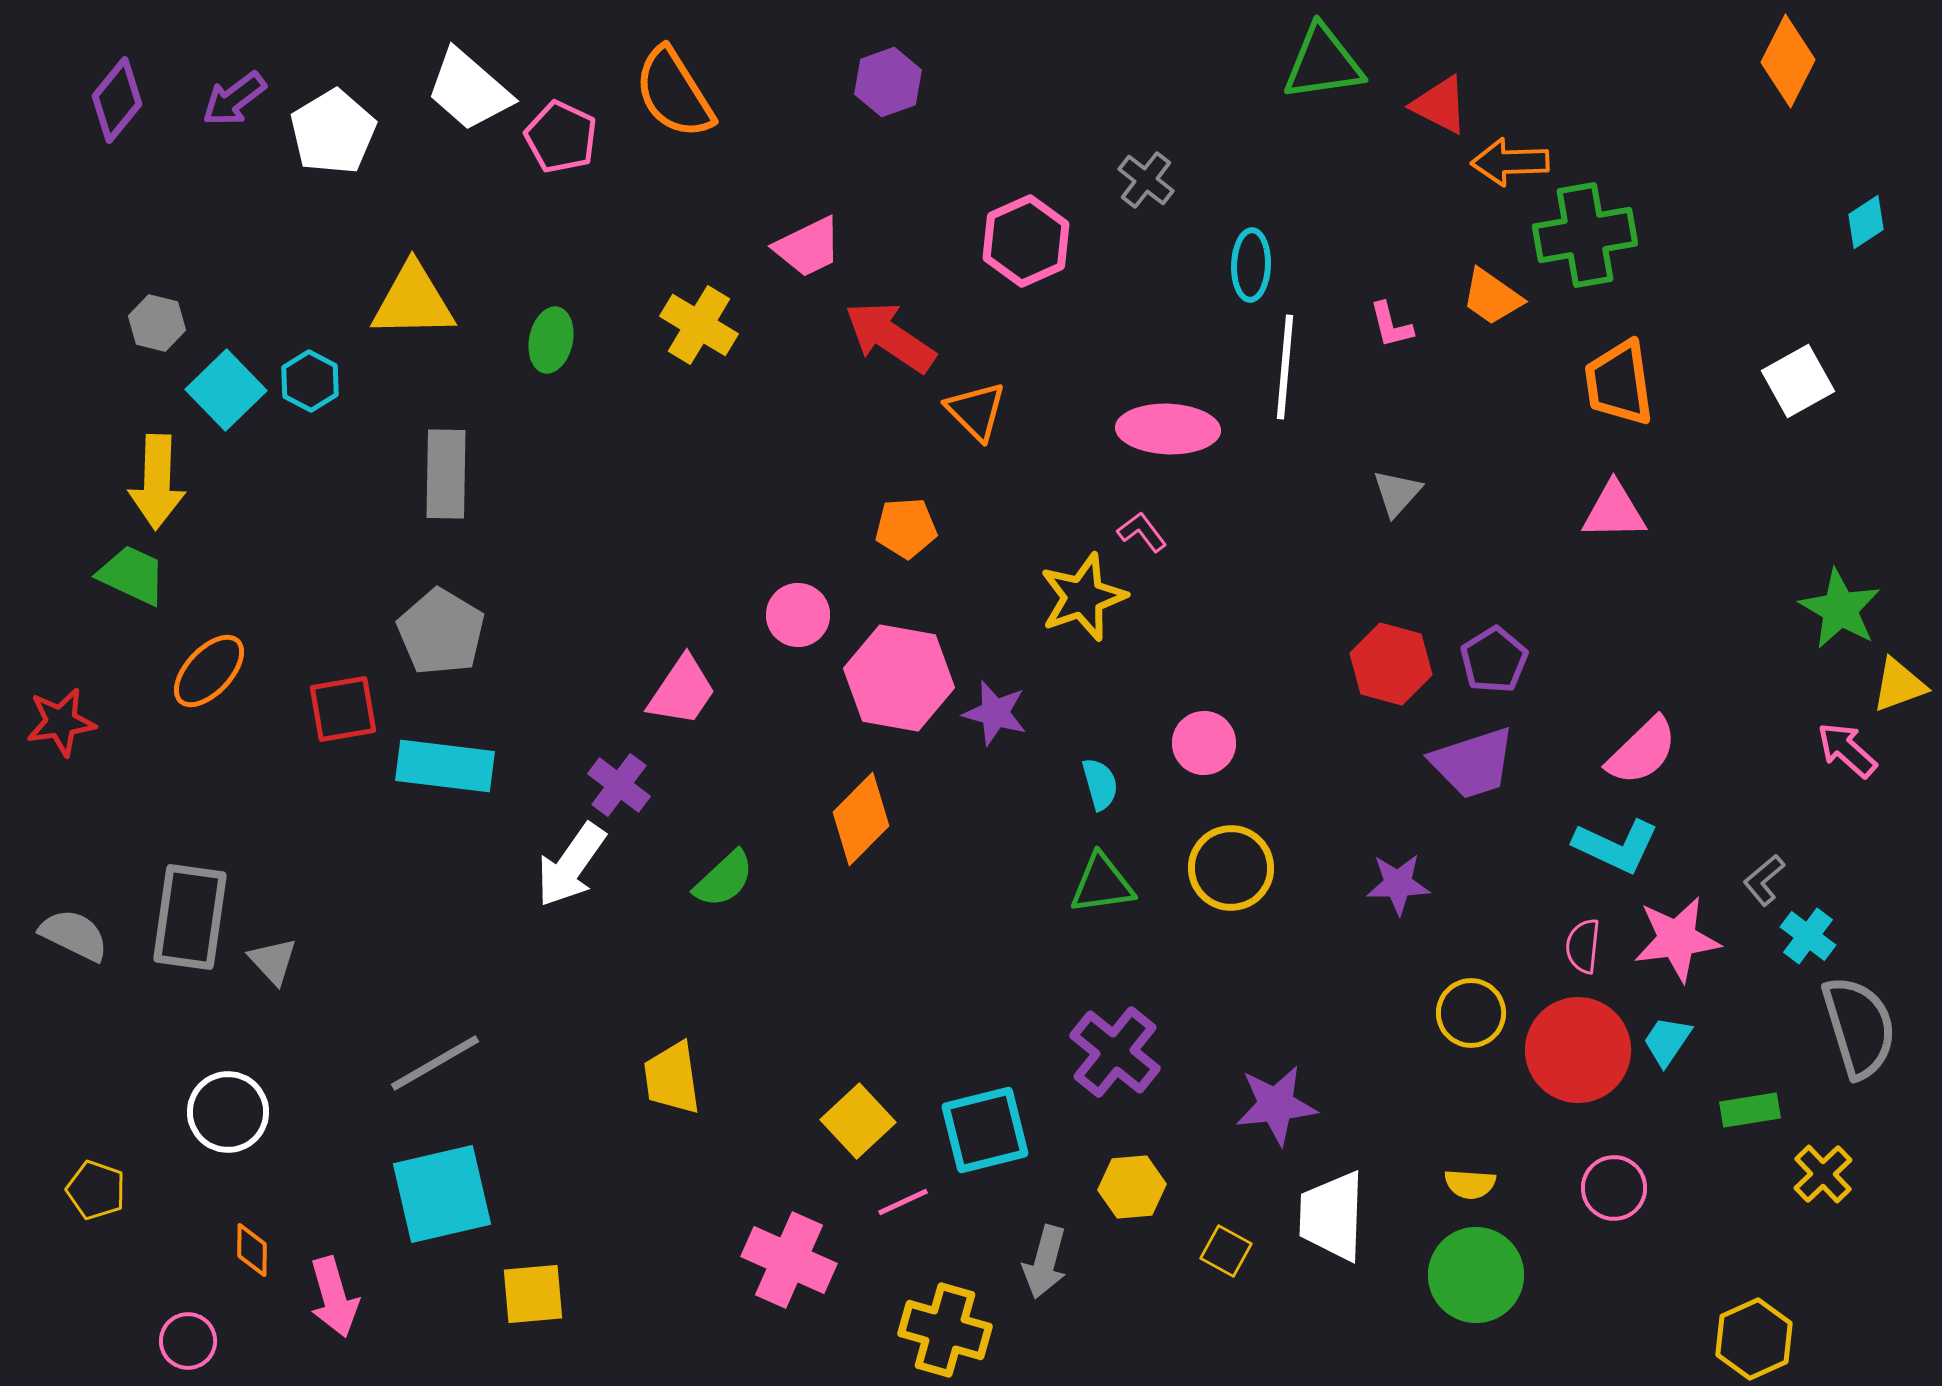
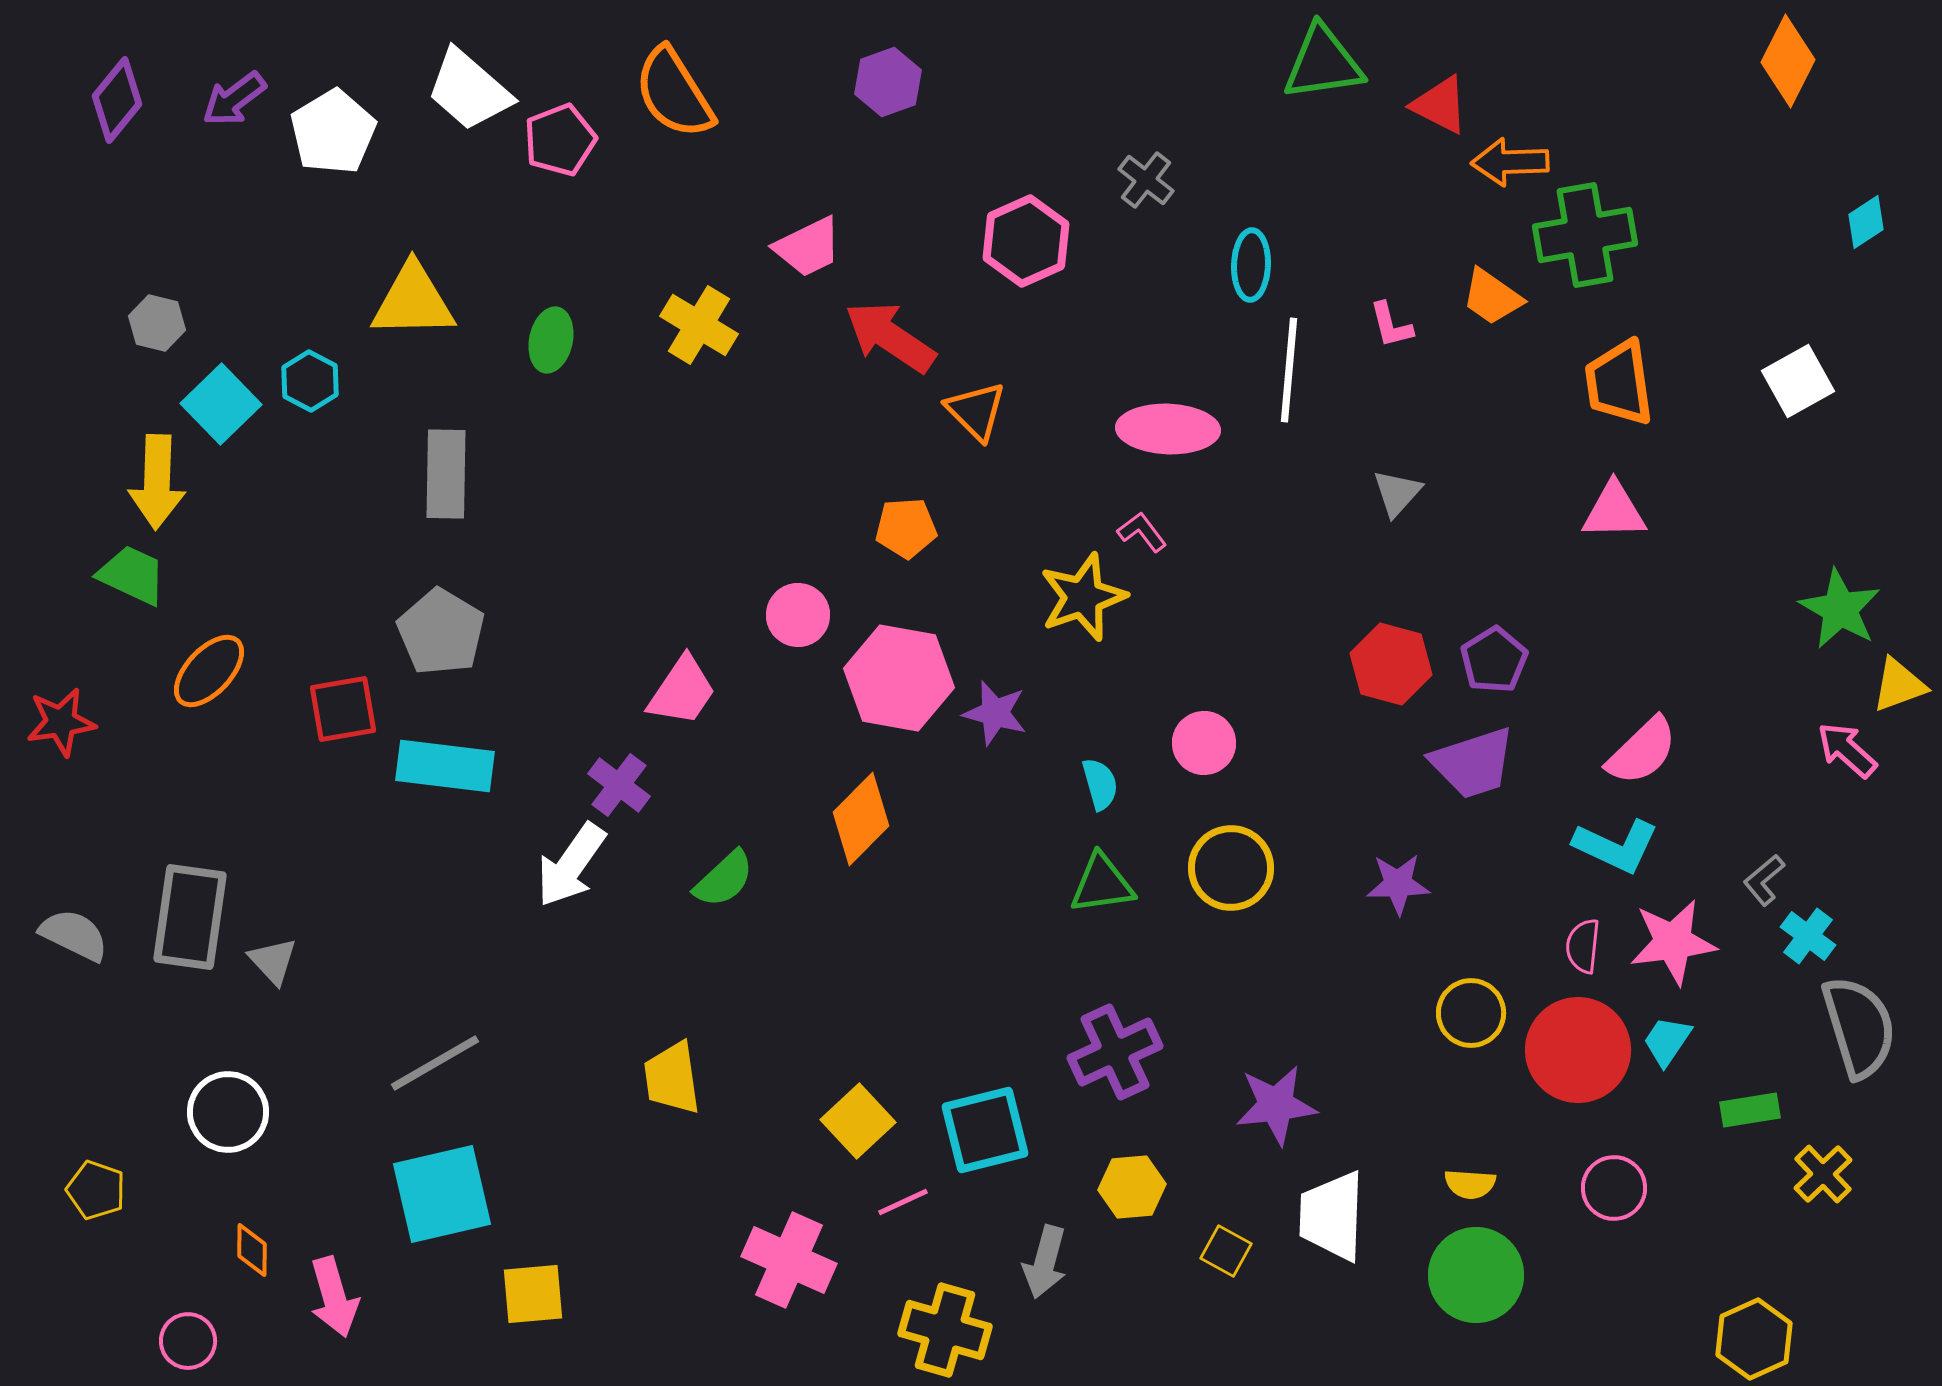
pink pentagon at (561, 137): moved 1 px left, 3 px down; rotated 26 degrees clockwise
white line at (1285, 367): moved 4 px right, 3 px down
cyan square at (226, 390): moved 5 px left, 14 px down
pink star at (1677, 939): moved 4 px left, 3 px down
purple cross at (1115, 1052): rotated 26 degrees clockwise
